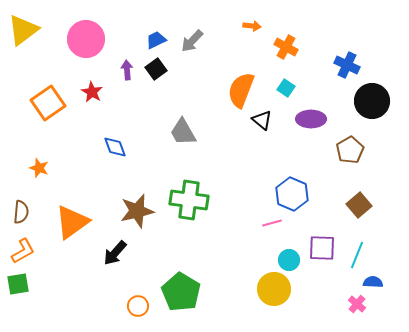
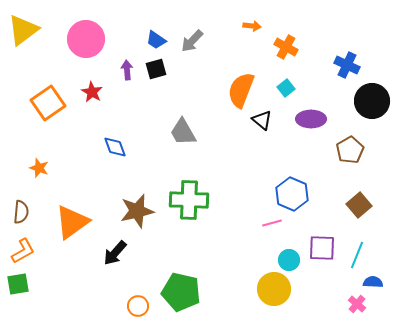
blue trapezoid: rotated 120 degrees counterclockwise
black square: rotated 20 degrees clockwise
cyan square: rotated 18 degrees clockwise
green cross: rotated 6 degrees counterclockwise
green pentagon: rotated 18 degrees counterclockwise
